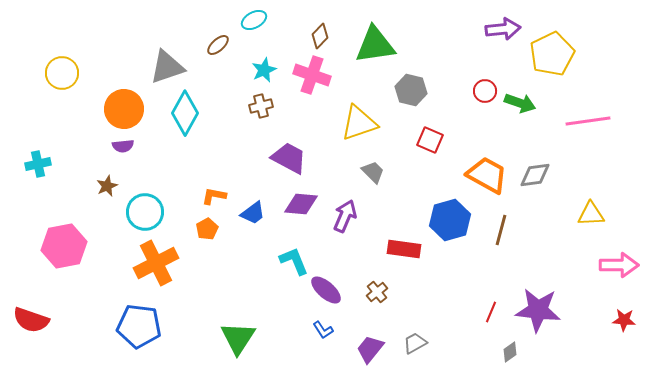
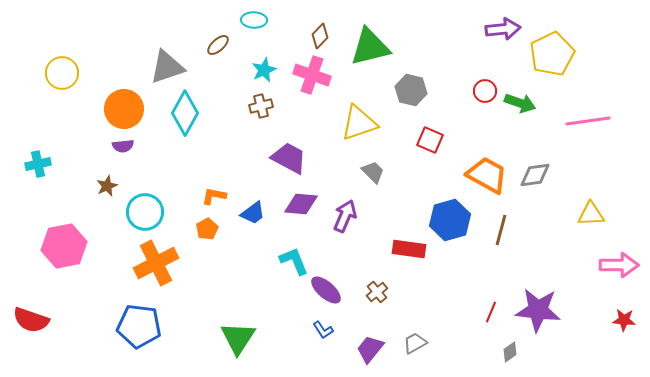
cyan ellipse at (254, 20): rotated 30 degrees clockwise
green triangle at (375, 45): moved 5 px left, 2 px down; rotated 6 degrees counterclockwise
red rectangle at (404, 249): moved 5 px right
